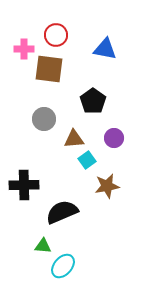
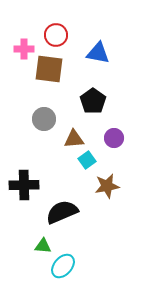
blue triangle: moved 7 px left, 4 px down
